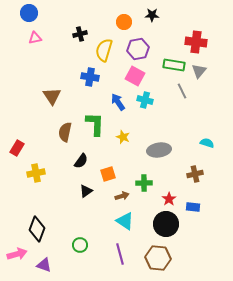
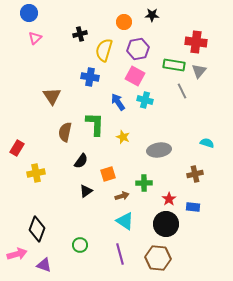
pink triangle: rotated 32 degrees counterclockwise
